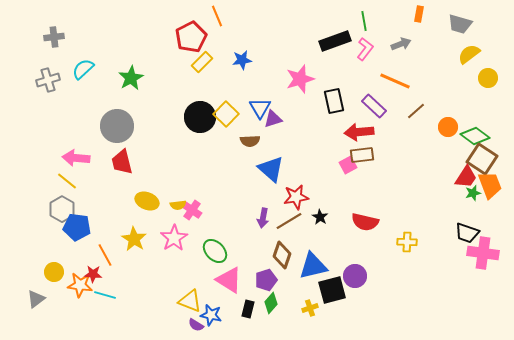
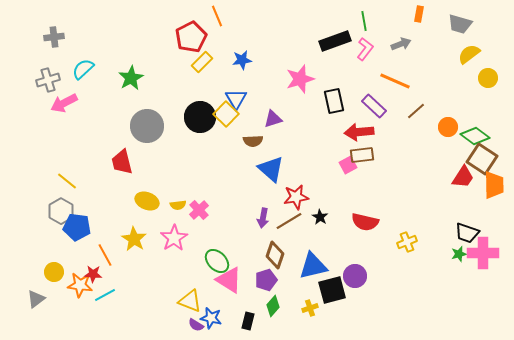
blue triangle at (260, 108): moved 24 px left, 9 px up
gray circle at (117, 126): moved 30 px right
brown semicircle at (250, 141): moved 3 px right
pink arrow at (76, 158): moved 12 px left, 55 px up; rotated 32 degrees counterclockwise
red trapezoid at (466, 177): moved 3 px left
orange trapezoid at (490, 185): moved 4 px right; rotated 20 degrees clockwise
green star at (473, 193): moved 14 px left, 61 px down
gray hexagon at (62, 209): moved 1 px left, 2 px down
pink cross at (192, 210): moved 7 px right; rotated 12 degrees clockwise
yellow cross at (407, 242): rotated 24 degrees counterclockwise
green ellipse at (215, 251): moved 2 px right, 10 px down
pink cross at (483, 253): rotated 8 degrees counterclockwise
brown diamond at (282, 255): moved 7 px left
cyan line at (105, 295): rotated 45 degrees counterclockwise
green diamond at (271, 303): moved 2 px right, 3 px down
black rectangle at (248, 309): moved 12 px down
blue star at (211, 315): moved 3 px down
